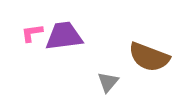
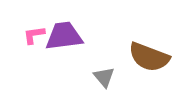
pink L-shape: moved 2 px right, 2 px down
gray triangle: moved 4 px left, 5 px up; rotated 20 degrees counterclockwise
